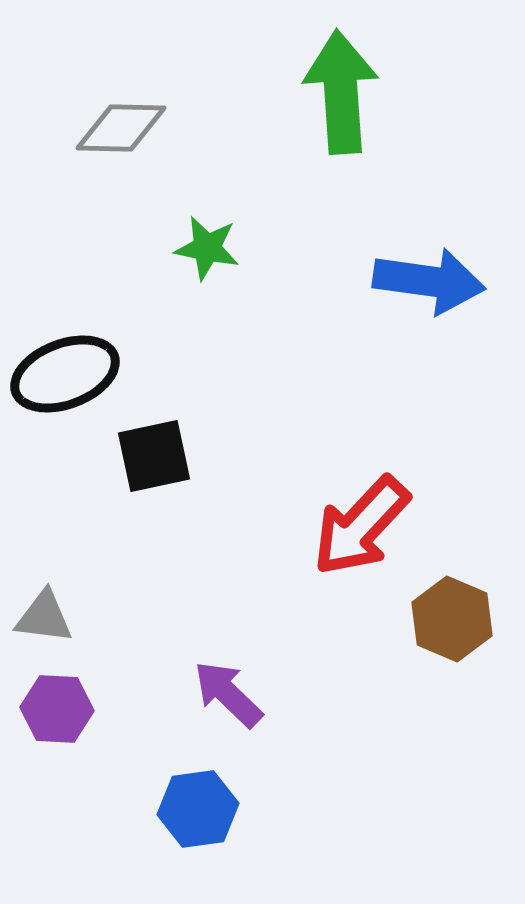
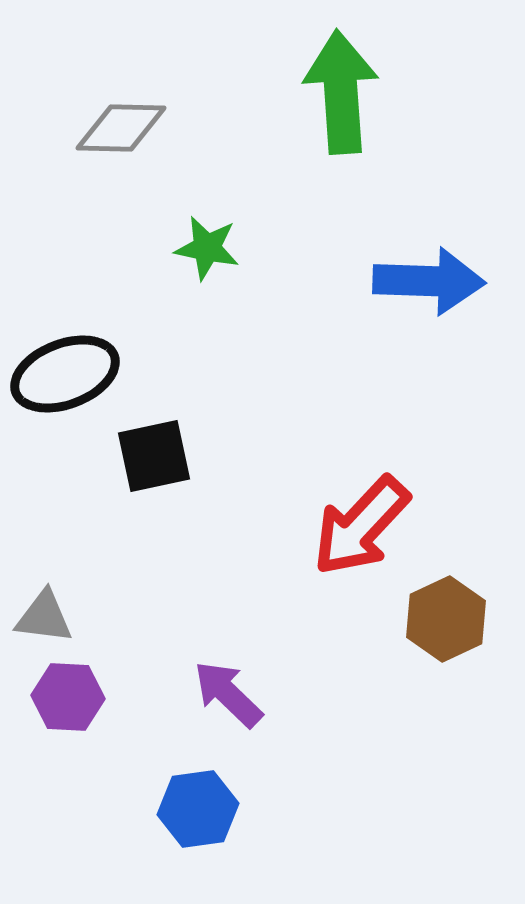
blue arrow: rotated 6 degrees counterclockwise
brown hexagon: moved 6 px left; rotated 12 degrees clockwise
purple hexagon: moved 11 px right, 12 px up
